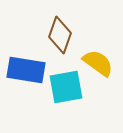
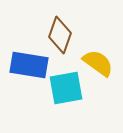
blue rectangle: moved 3 px right, 5 px up
cyan square: moved 1 px down
